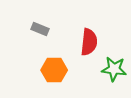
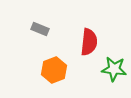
orange hexagon: rotated 20 degrees counterclockwise
